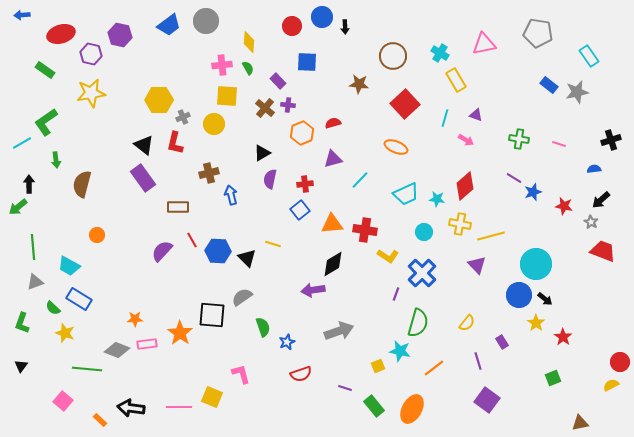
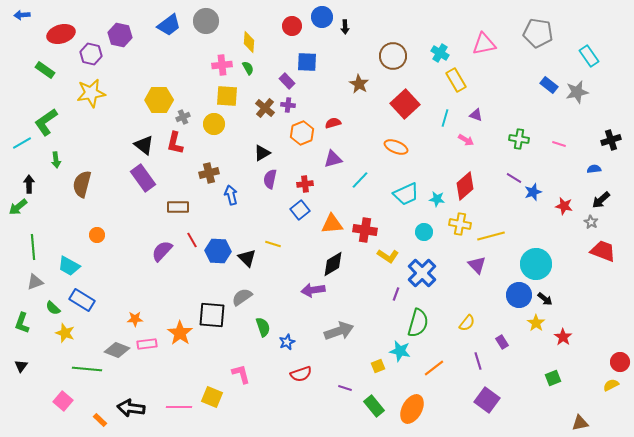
purple rectangle at (278, 81): moved 9 px right
brown star at (359, 84): rotated 24 degrees clockwise
blue rectangle at (79, 299): moved 3 px right, 1 px down
